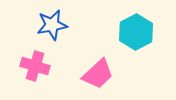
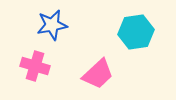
cyan hexagon: rotated 20 degrees clockwise
